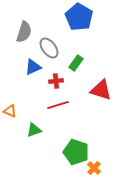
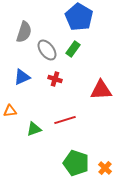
gray ellipse: moved 2 px left, 2 px down
green rectangle: moved 3 px left, 14 px up
blue triangle: moved 11 px left, 10 px down
red cross: moved 1 px left, 2 px up; rotated 24 degrees clockwise
red triangle: rotated 20 degrees counterclockwise
red line: moved 7 px right, 15 px down
orange triangle: rotated 32 degrees counterclockwise
green triangle: moved 1 px up
green pentagon: moved 11 px down
orange cross: moved 11 px right
